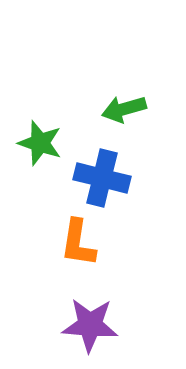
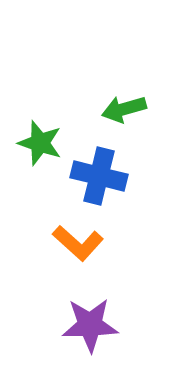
blue cross: moved 3 px left, 2 px up
orange L-shape: rotated 57 degrees counterclockwise
purple star: rotated 6 degrees counterclockwise
